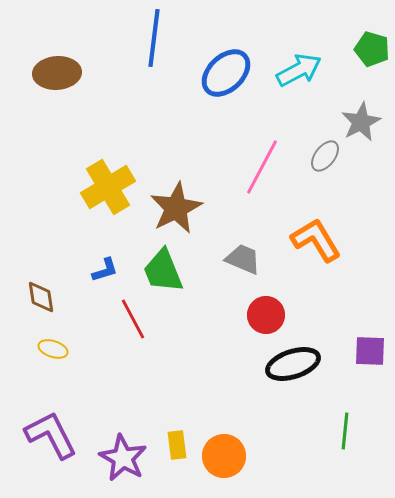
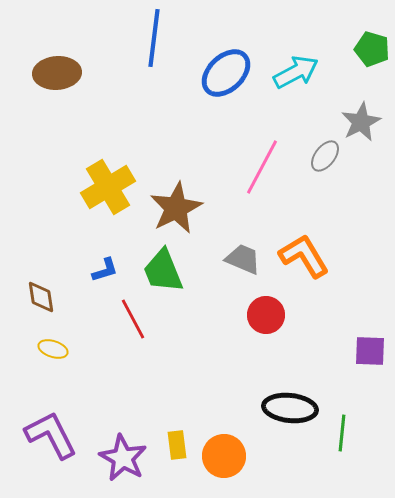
cyan arrow: moved 3 px left, 2 px down
orange L-shape: moved 12 px left, 16 px down
black ellipse: moved 3 px left, 44 px down; rotated 24 degrees clockwise
green line: moved 3 px left, 2 px down
